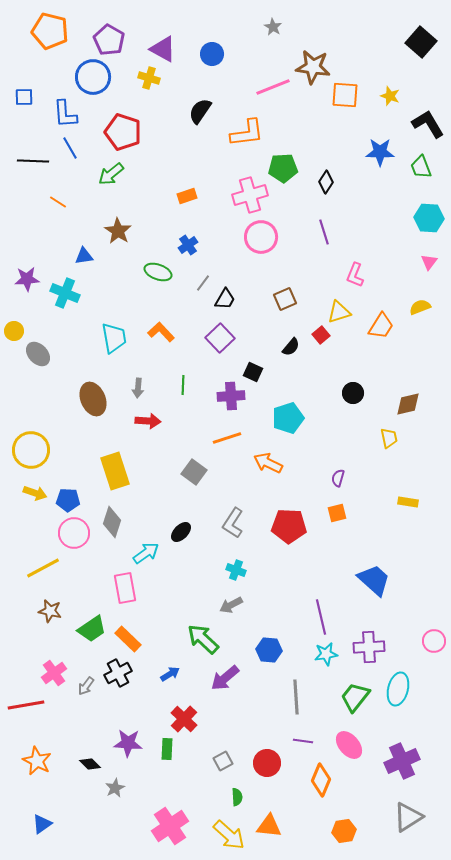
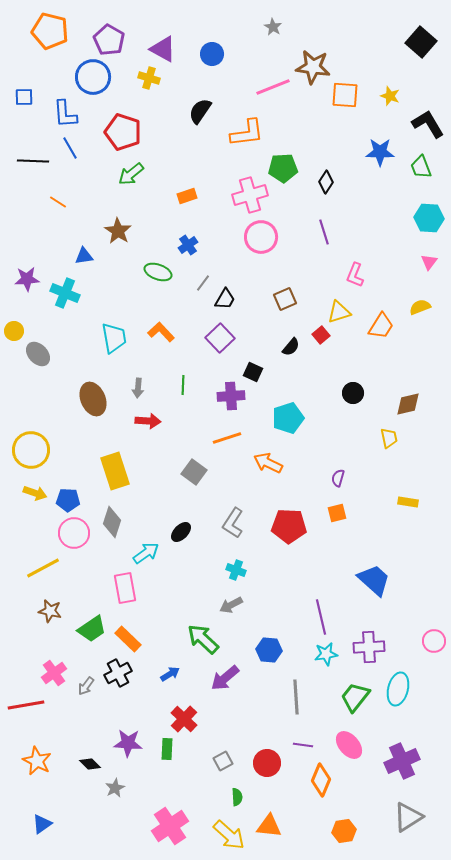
green arrow at (111, 174): moved 20 px right
purple line at (303, 741): moved 4 px down
